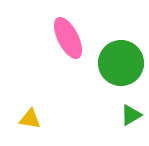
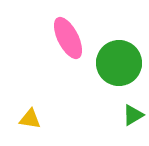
green circle: moved 2 px left
green triangle: moved 2 px right
